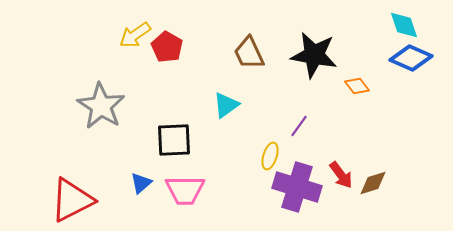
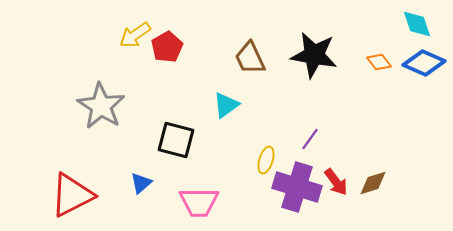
cyan diamond: moved 13 px right, 1 px up
red pentagon: rotated 12 degrees clockwise
brown trapezoid: moved 1 px right, 5 px down
blue diamond: moved 13 px right, 5 px down
orange diamond: moved 22 px right, 24 px up
purple line: moved 11 px right, 13 px down
black square: moved 2 px right; rotated 18 degrees clockwise
yellow ellipse: moved 4 px left, 4 px down
red arrow: moved 5 px left, 7 px down
pink trapezoid: moved 14 px right, 12 px down
red triangle: moved 5 px up
